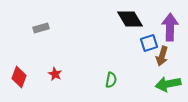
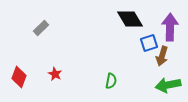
gray rectangle: rotated 28 degrees counterclockwise
green semicircle: moved 1 px down
green arrow: moved 1 px down
